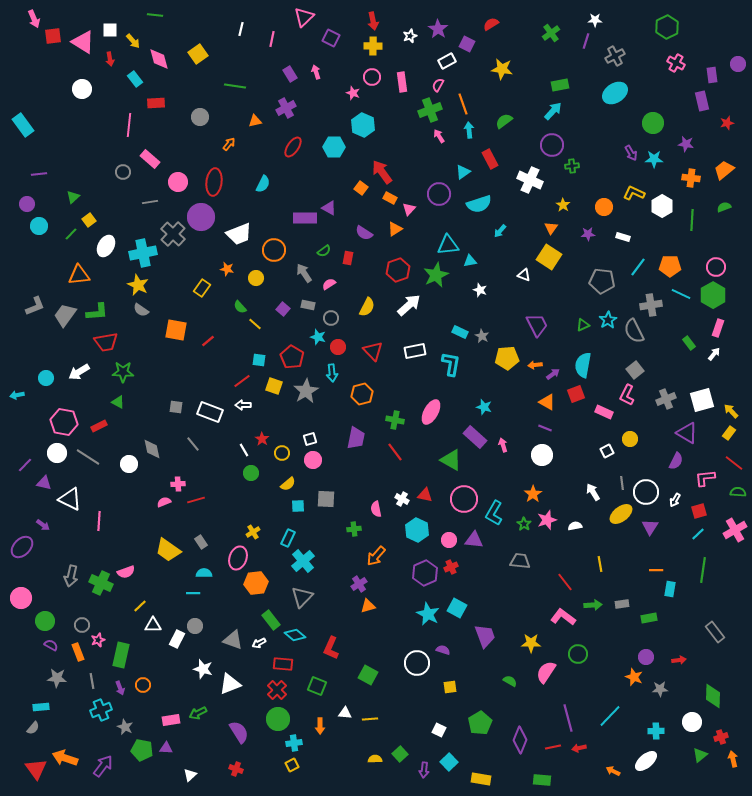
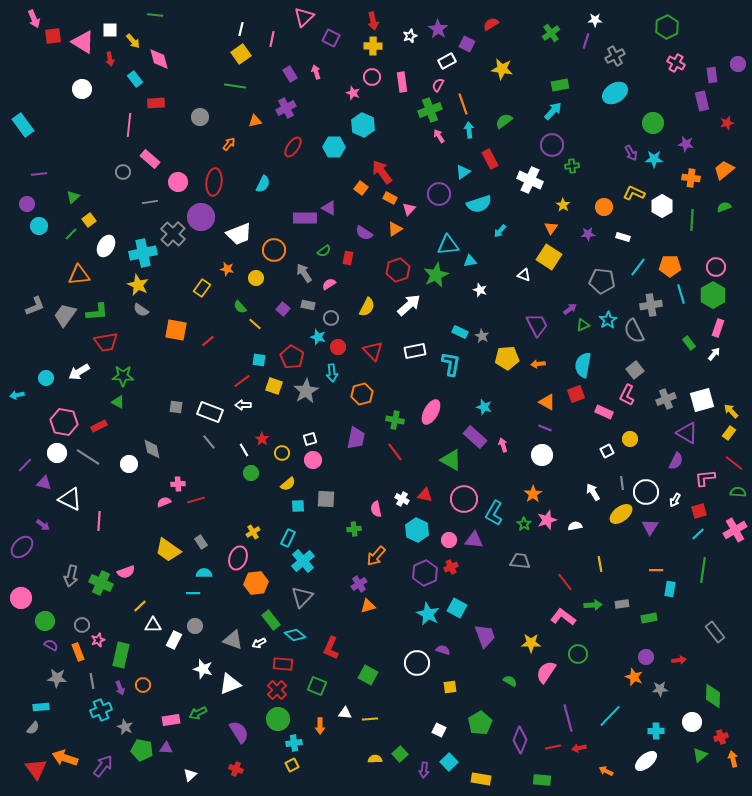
yellow square at (198, 54): moved 43 px right
cyan line at (681, 294): rotated 48 degrees clockwise
orange arrow at (535, 365): moved 3 px right, 1 px up
green star at (123, 372): moved 4 px down
purple arrow at (553, 374): moved 17 px right, 65 px up
gray line at (193, 444): moved 16 px right, 2 px up
white rectangle at (177, 639): moved 3 px left, 1 px down
orange arrow at (613, 771): moved 7 px left
